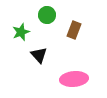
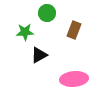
green circle: moved 2 px up
green star: moved 4 px right; rotated 18 degrees clockwise
black triangle: rotated 42 degrees clockwise
